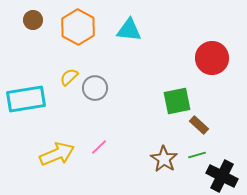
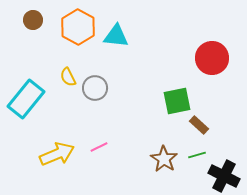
cyan triangle: moved 13 px left, 6 px down
yellow semicircle: moved 1 px left; rotated 72 degrees counterclockwise
cyan rectangle: rotated 42 degrees counterclockwise
pink line: rotated 18 degrees clockwise
black cross: moved 2 px right
